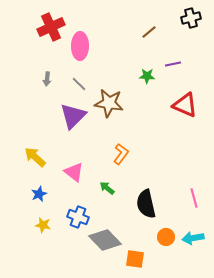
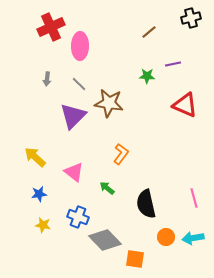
blue star: rotated 14 degrees clockwise
